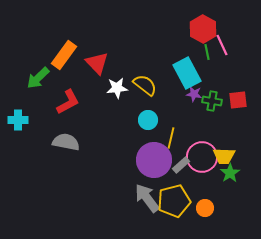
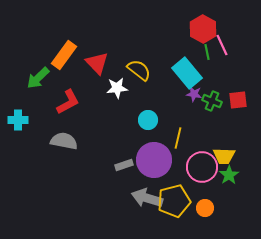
cyan rectangle: rotated 12 degrees counterclockwise
yellow semicircle: moved 6 px left, 15 px up
green cross: rotated 12 degrees clockwise
yellow line: moved 7 px right
gray semicircle: moved 2 px left, 1 px up
pink circle: moved 10 px down
gray rectangle: moved 57 px left; rotated 24 degrees clockwise
green star: moved 1 px left, 2 px down
gray arrow: rotated 36 degrees counterclockwise
